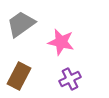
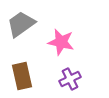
brown rectangle: moved 3 px right; rotated 40 degrees counterclockwise
